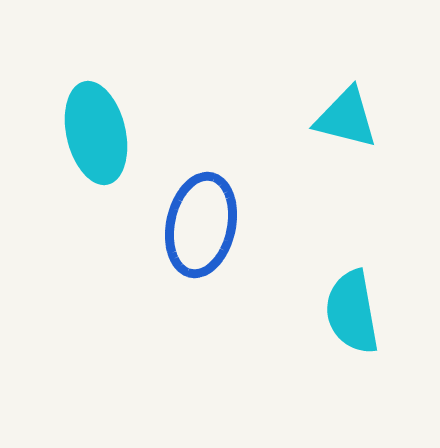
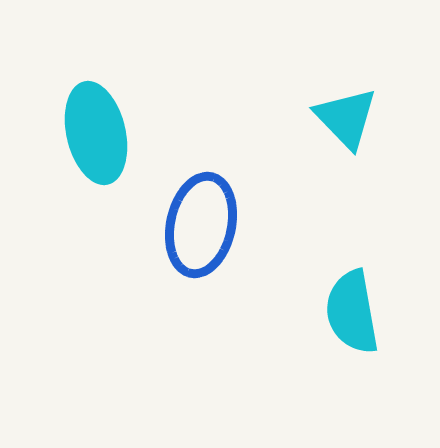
cyan triangle: rotated 32 degrees clockwise
